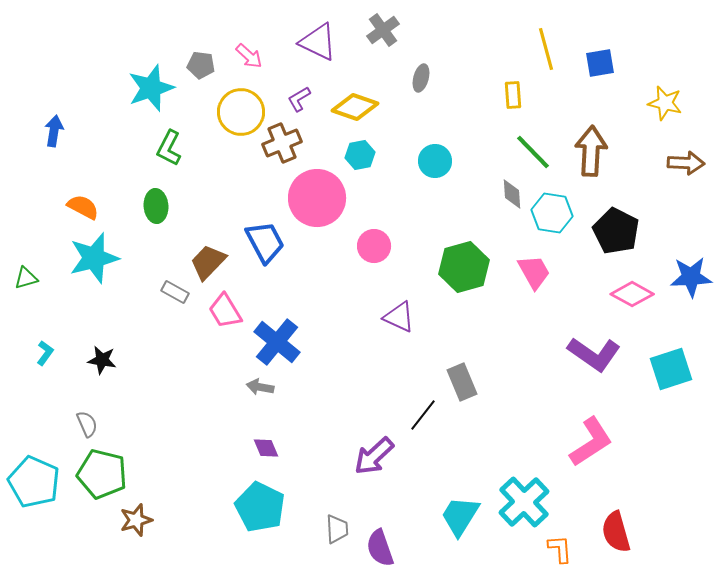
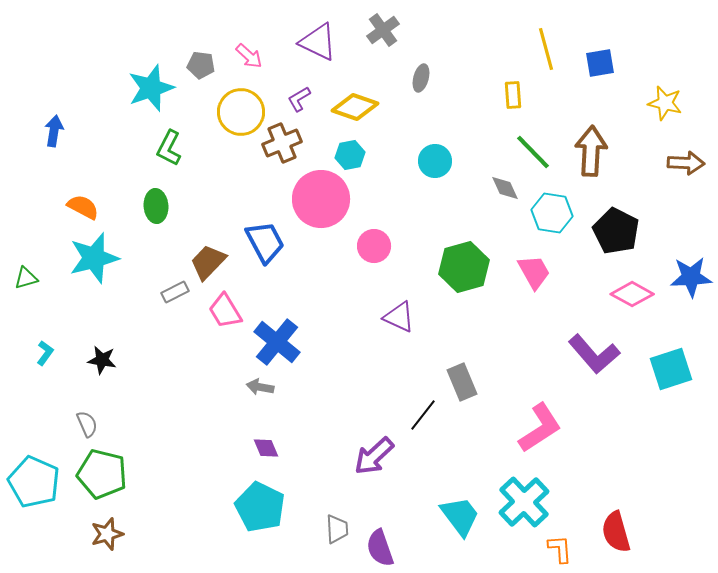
cyan hexagon at (360, 155): moved 10 px left
gray diamond at (512, 194): moved 7 px left, 6 px up; rotated 20 degrees counterclockwise
pink circle at (317, 198): moved 4 px right, 1 px down
gray rectangle at (175, 292): rotated 56 degrees counterclockwise
purple L-shape at (594, 354): rotated 14 degrees clockwise
pink L-shape at (591, 442): moved 51 px left, 14 px up
cyan trapezoid at (460, 516): rotated 111 degrees clockwise
brown star at (136, 520): moved 29 px left, 14 px down
